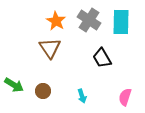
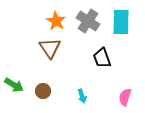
gray cross: moved 1 px left, 1 px down
black trapezoid: rotated 10 degrees clockwise
